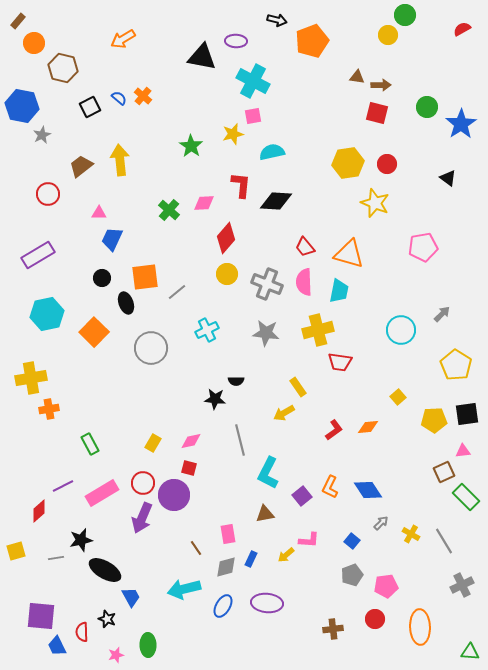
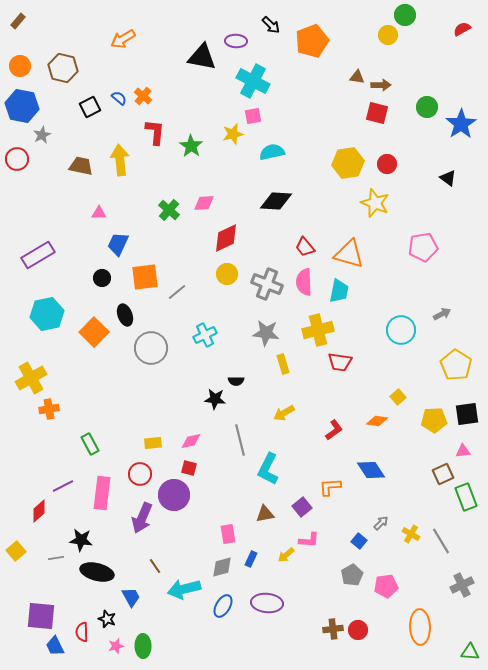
black arrow at (277, 20): moved 6 px left, 5 px down; rotated 30 degrees clockwise
orange circle at (34, 43): moved 14 px left, 23 px down
brown trapezoid at (81, 166): rotated 50 degrees clockwise
red L-shape at (241, 185): moved 86 px left, 53 px up
red circle at (48, 194): moved 31 px left, 35 px up
red diamond at (226, 238): rotated 24 degrees clockwise
blue trapezoid at (112, 239): moved 6 px right, 5 px down
black ellipse at (126, 303): moved 1 px left, 12 px down
gray arrow at (442, 314): rotated 18 degrees clockwise
cyan cross at (207, 330): moved 2 px left, 5 px down
yellow cross at (31, 378): rotated 20 degrees counterclockwise
yellow rectangle at (298, 387): moved 15 px left, 23 px up; rotated 18 degrees clockwise
orange diamond at (368, 427): moved 9 px right, 6 px up; rotated 15 degrees clockwise
yellow rectangle at (153, 443): rotated 54 degrees clockwise
brown square at (444, 472): moved 1 px left, 2 px down
cyan L-shape at (268, 473): moved 4 px up
red circle at (143, 483): moved 3 px left, 9 px up
orange L-shape at (330, 487): rotated 60 degrees clockwise
blue diamond at (368, 490): moved 3 px right, 20 px up
pink rectangle at (102, 493): rotated 52 degrees counterclockwise
purple square at (302, 496): moved 11 px down
green rectangle at (466, 497): rotated 24 degrees clockwise
black star at (81, 540): rotated 20 degrees clockwise
blue square at (352, 541): moved 7 px right
gray line at (444, 541): moved 3 px left
brown line at (196, 548): moved 41 px left, 18 px down
yellow square at (16, 551): rotated 24 degrees counterclockwise
gray diamond at (226, 567): moved 4 px left
black ellipse at (105, 570): moved 8 px left, 2 px down; rotated 16 degrees counterclockwise
gray pentagon at (352, 575): rotated 10 degrees counterclockwise
red circle at (375, 619): moved 17 px left, 11 px down
green ellipse at (148, 645): moved 5 px left, 1 px down
blue trapezoid at (57, 646): moved 2 px left
pink star at (116, 655): moved 9 px up
